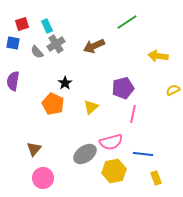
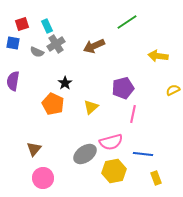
gray semicircle: rotated 24 degrees counterclockwise
